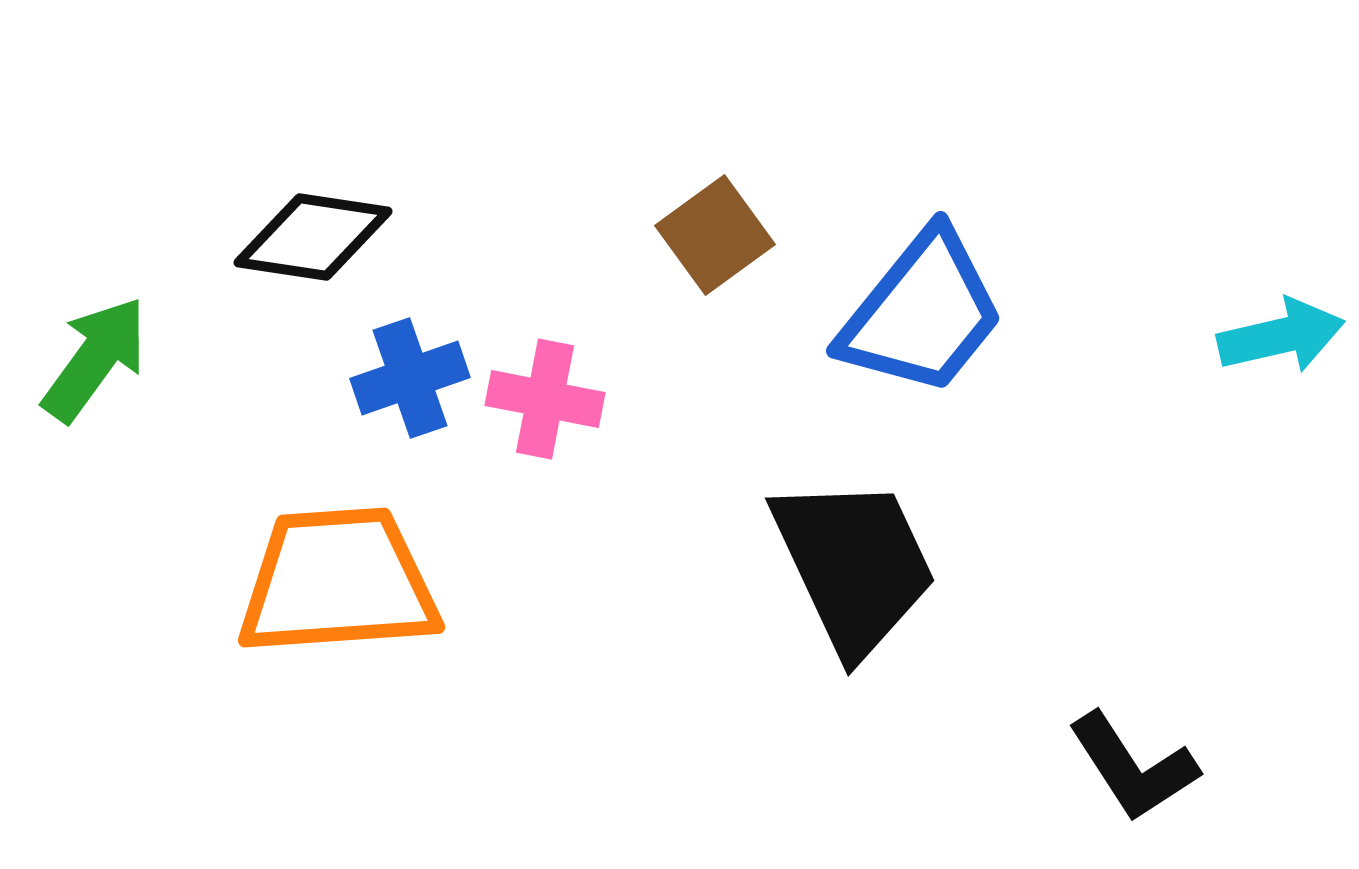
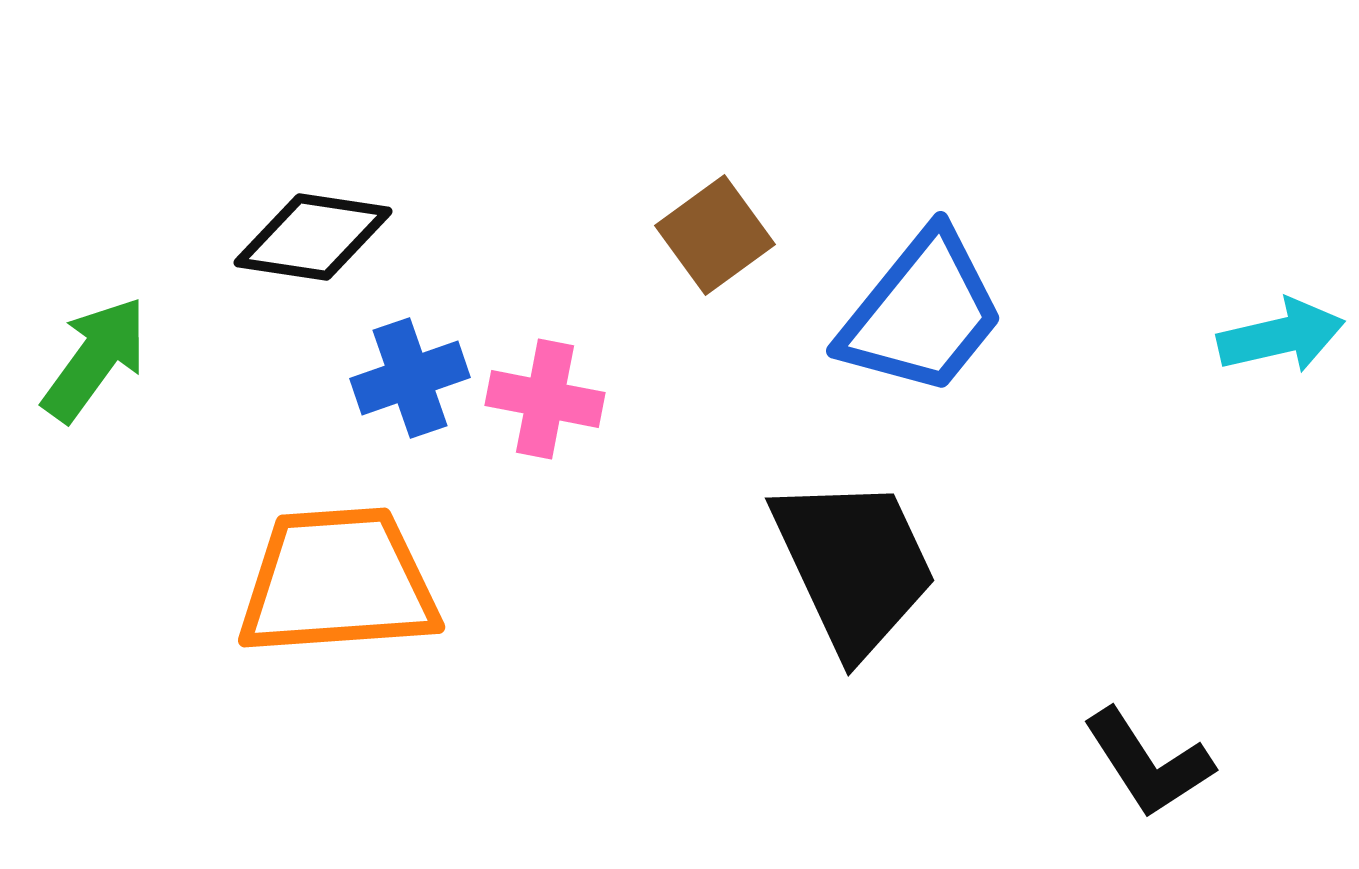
black L-shape: moved 15 px right, 4 px up
